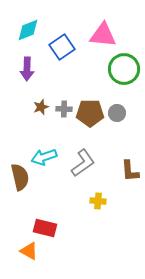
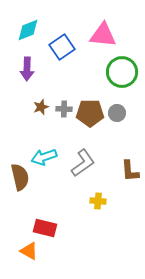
green circle: moved 2 px left, 3 px down
